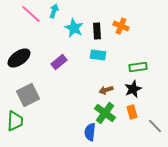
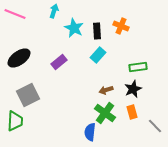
pink line: moved 16 px left; rotated 20 degrees counterclockwise
cyan rectangle: rotated 56 degrees counterclockwise
